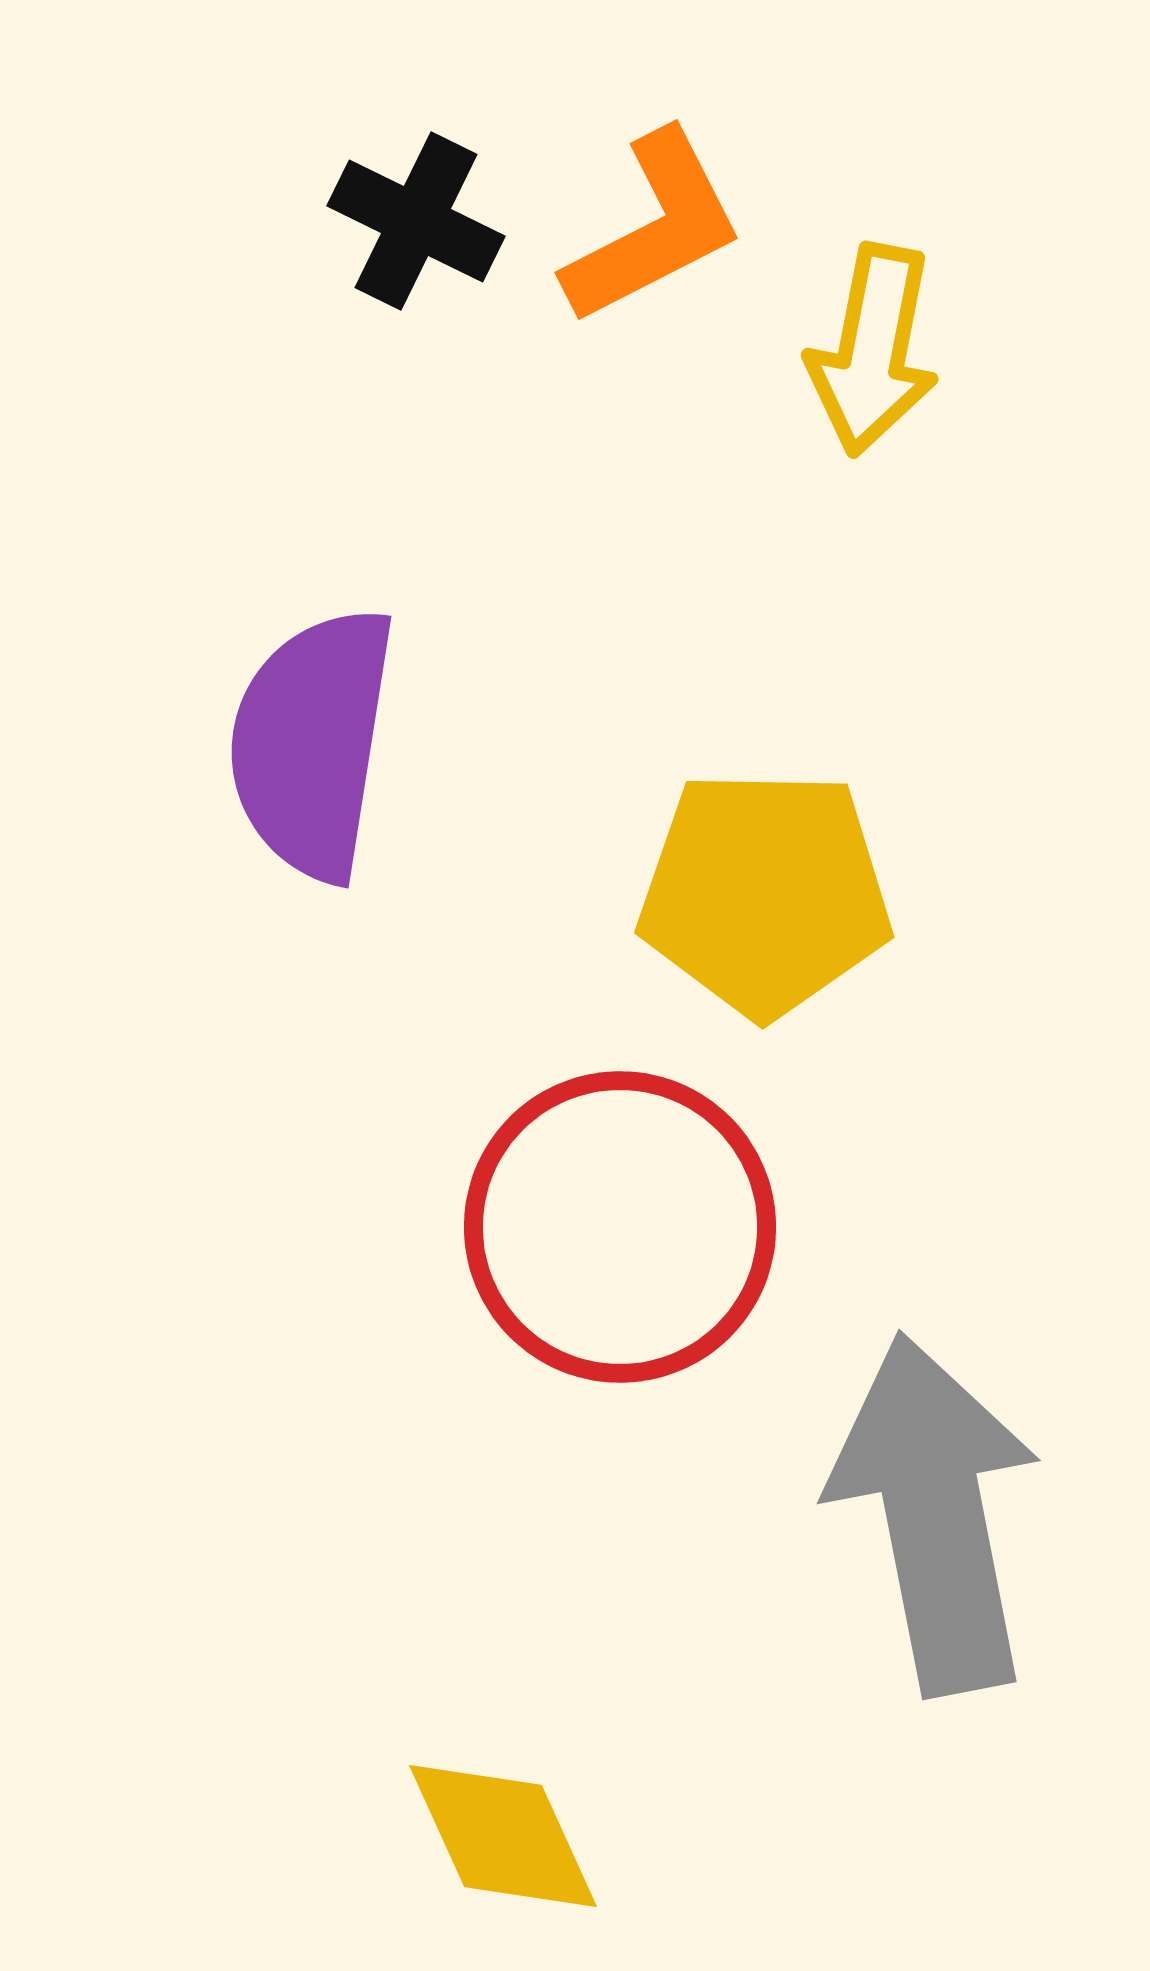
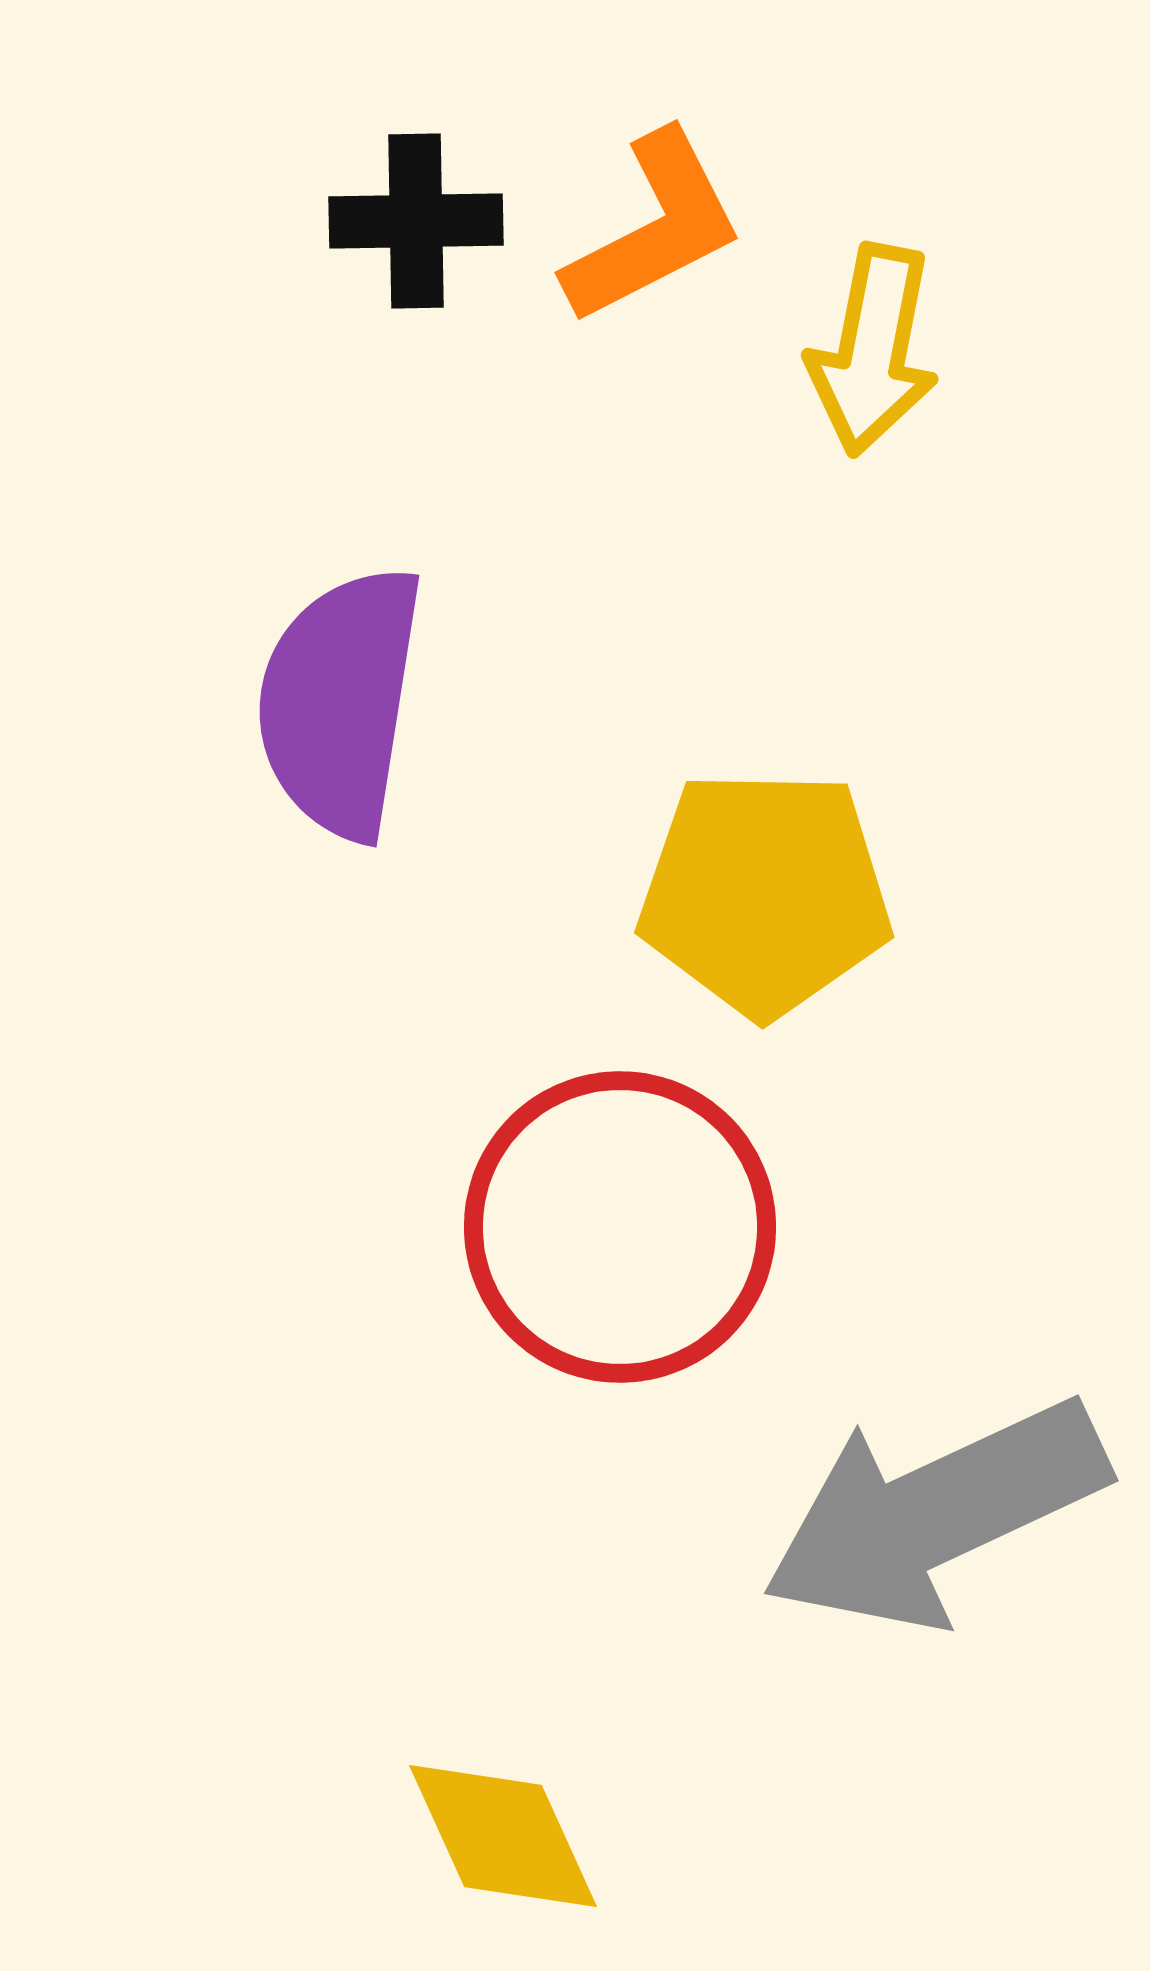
black cross: rotated 27 degrees counterclockwise
purple semicircle: moved 28 px right, 41 px up
gray arrow: rotated 104 degrees counterclockwise
